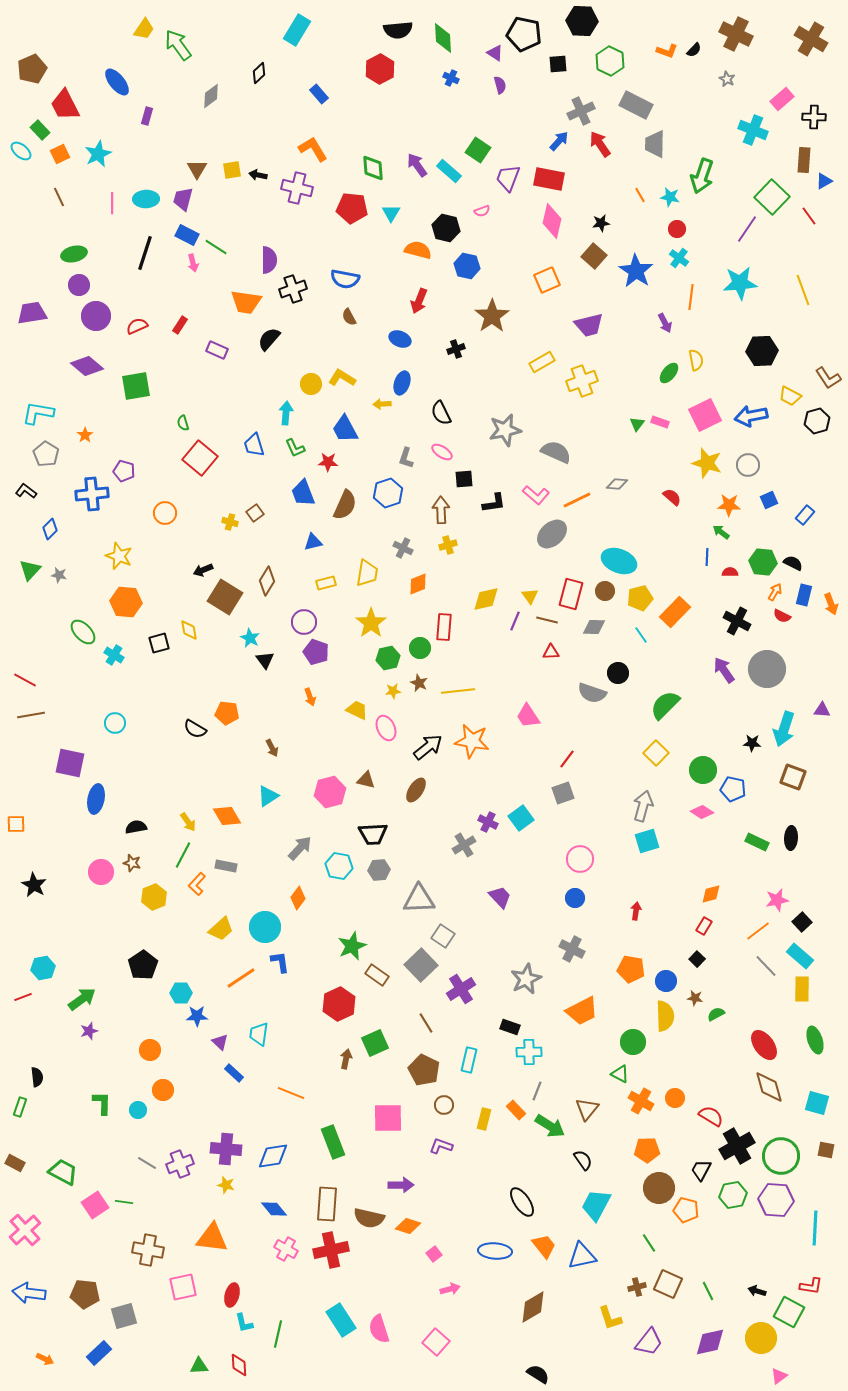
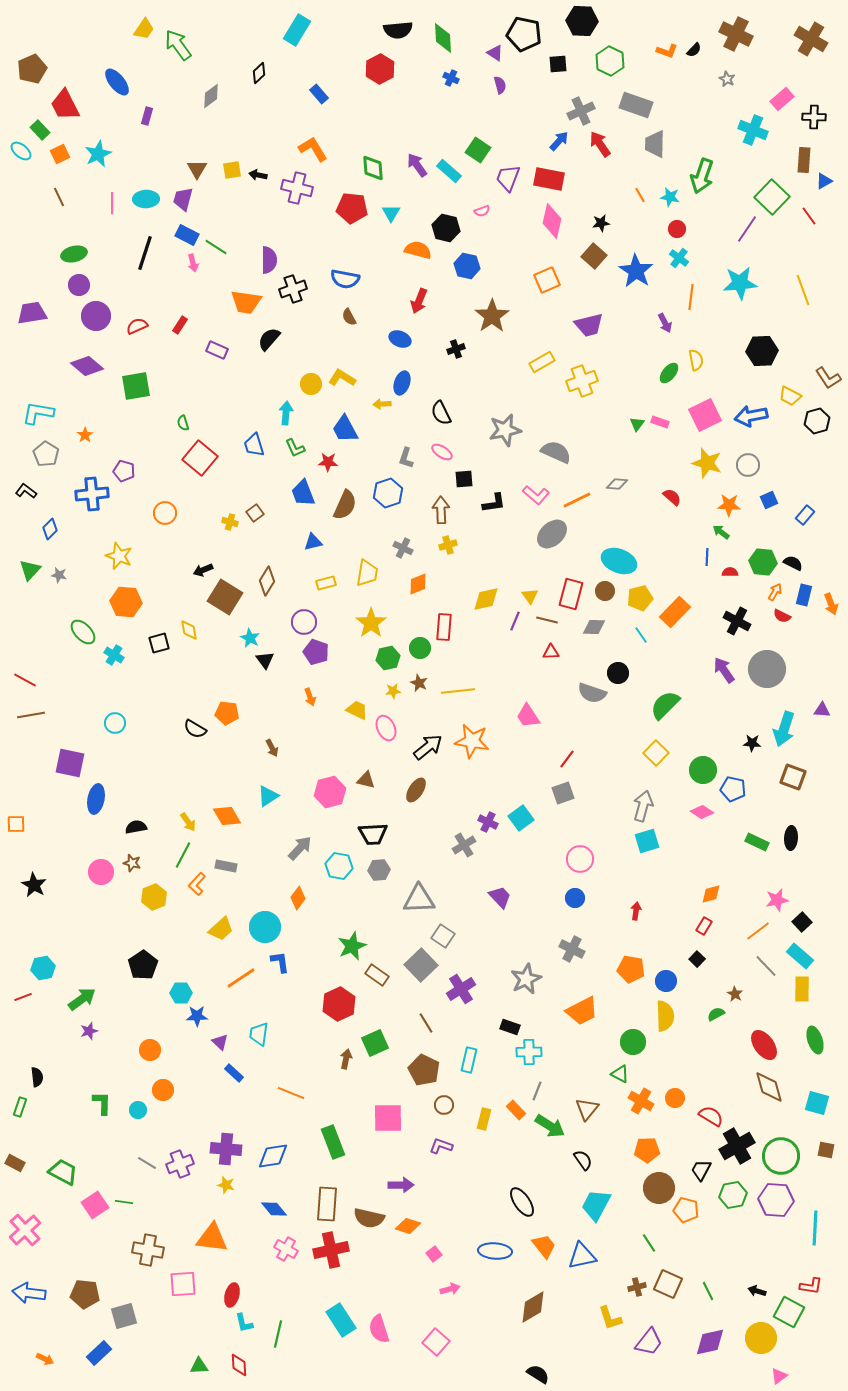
gray rectangle at (636, 105): rotated 8 degrees counterclockwise
brown star at (695, 998): moved 40 px right, 4 px up; rotated 21 degrees clockwise
pink square at (183, 1287): moved 3 px up; rotated 8 degrees clockwise
